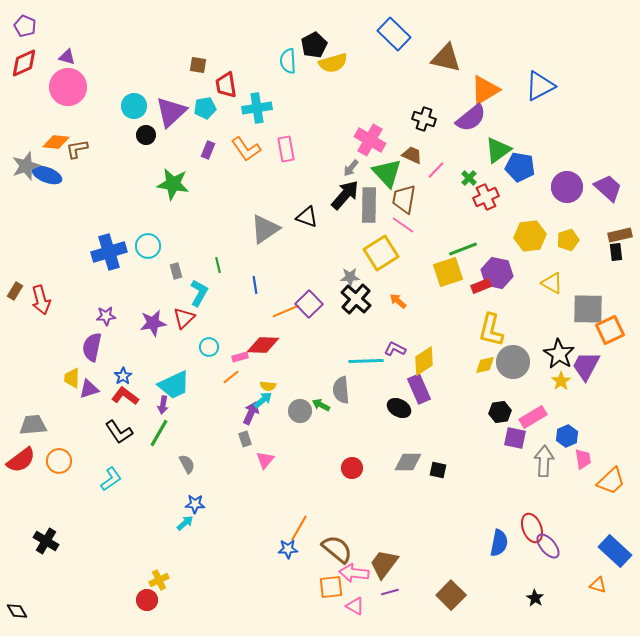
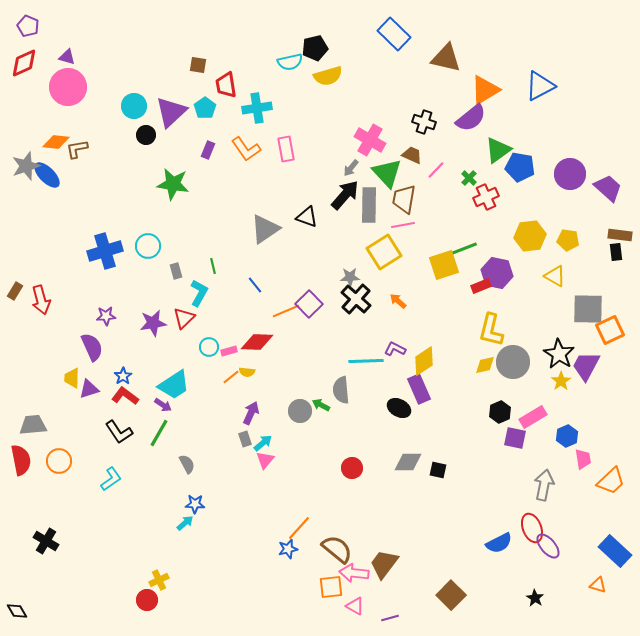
purple pentagon at (25, 26): moved 3 px right
black pentagon at (314, 45): moved 1 px right, 3 px down; rotated 15 degrees clockwise
cyan semicircle at (288, 61): moved 2 px right, 1 px down; rotated 100 degrees counterclockwise
yellow semicircle at (333, 63): moved 5 px left, 13 px down
cyan pentagon at (205, 108): rotated 25 degrees counterclockwise
black cross at (424, 119): moved 3 px down
blue ellipse at (47, 175): rotated 24 degrees clockwise
purple circle at (567, 187): moved 3 px right, 13 px up
pink line at (403, 225): rotated 45 degrees counterclockwise
brown rectangle at (620, 235): rotated 20 degrees clockwise
yellow pentagon at (568, 240): rotated 25 degrees clockwise
blue cross at (109, 252): moved 4 px left, 1 px up
yellow square at (381, 253): moved 3 px right, 1 px up
green line at (218, 265): moved 5 px left, 1 px down
yellow square at (448, 272): moved 4 px left, 7 px up
yellow triangle at (552, 283): moved 3 px right, 7 px up
blue line at (255, 285): rotated 30 degrees counterclockwise
red diamond at (263, 345): moved 6 px left, 3 px up
purple semicircle at (92, 347): rotated 144 degrees clockwise
pink rectangle at (240, 357): moved 11 px left, 6 px up
cyan trapezoid at (174, 385): rotated 8 degrees counterclockwise
yellow semicircle at (268, 386): moved 21 px left, 14 px up
cyan arrow at (263, 400): moved 43 px down
purple arrow at (163, 405): rotated 66 degrees counterclockwise
black hexagon at (500, 412): rotated 15 degrees counterclockwise
red semicircle at (21, 460): rotated 64 degrees counterclockwise
gray arrow at (544, 461): moved 24 px down; rotated 8 degrees clockwise
orange line at (299, 528): rotated 12 degrees clockwise
blue semicircle at (499, 543): rotated 52 degrees clockwise
blue star at (288, 549): rotated 12 degrees counterclockwise
purple line at (390, 592): moved 26 px down
